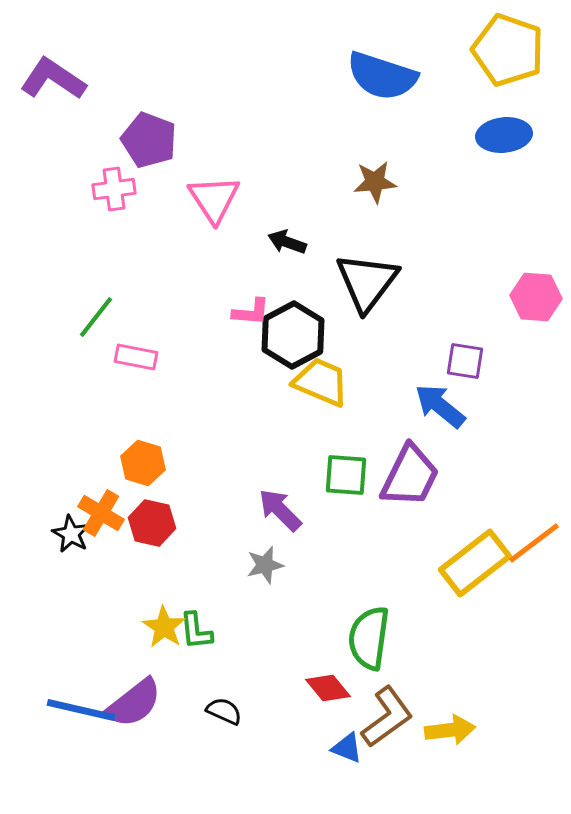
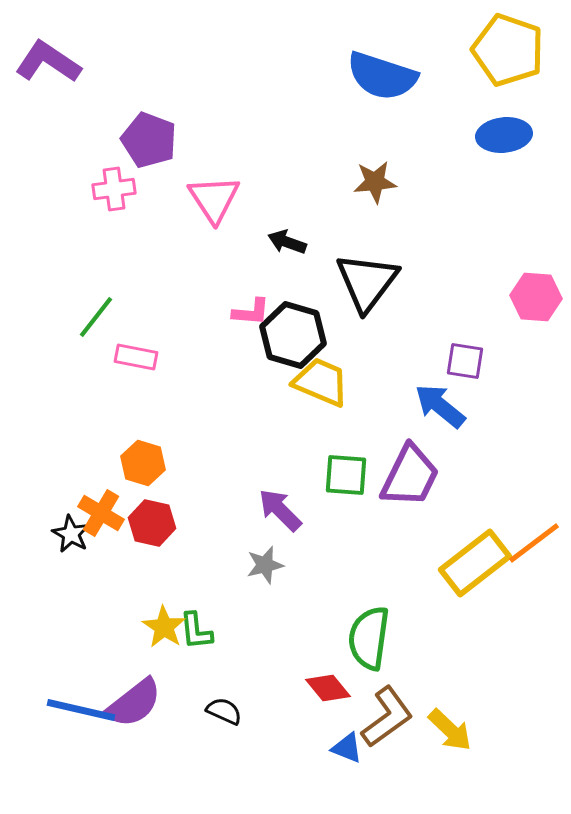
purple L-shape: moved 5 px left, 17 px up
black hexagon: rotated 16 degrees counterclockwise
yellow arrow: rotated 51 degrees clockwise
